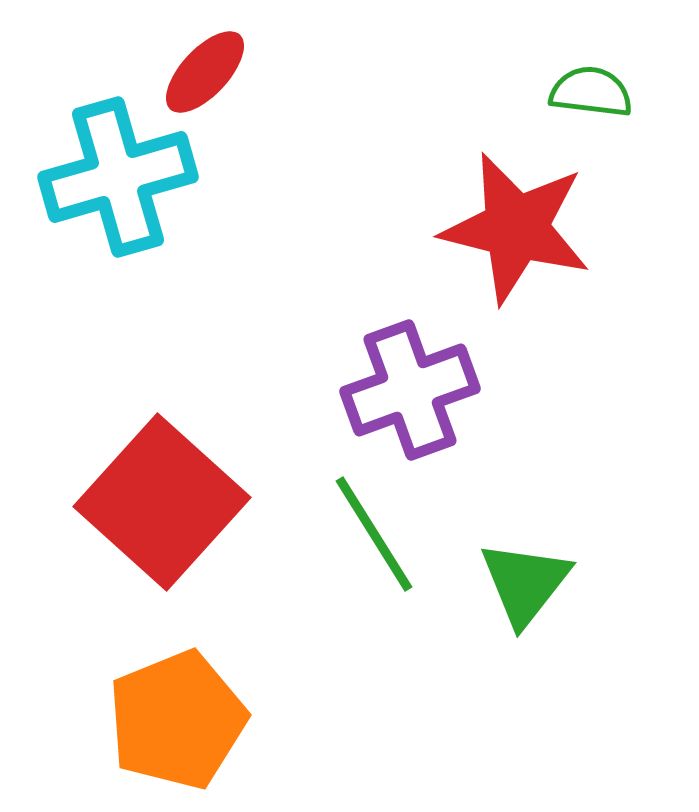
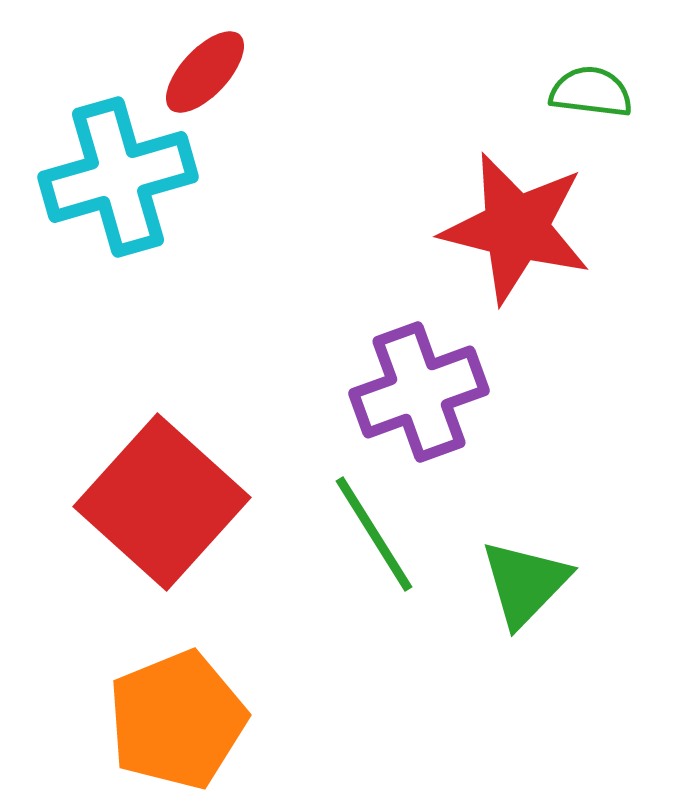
purple cross: moved 9 px right, 2 px down
green triangle: rotated 6 degrees clockwise
